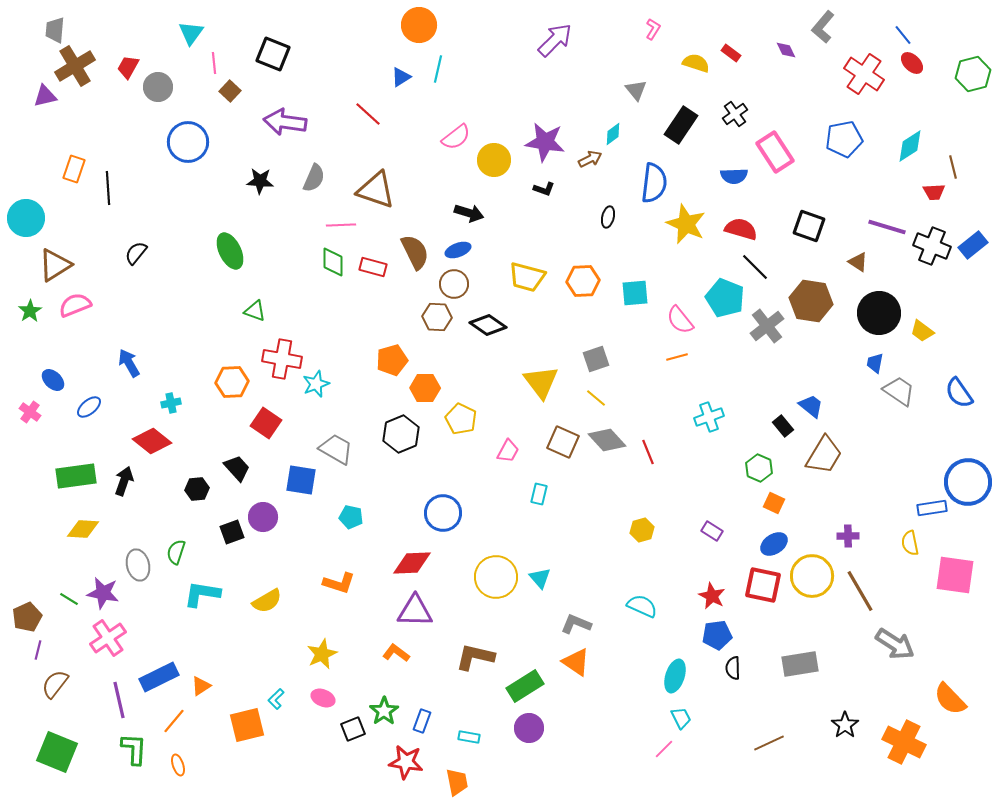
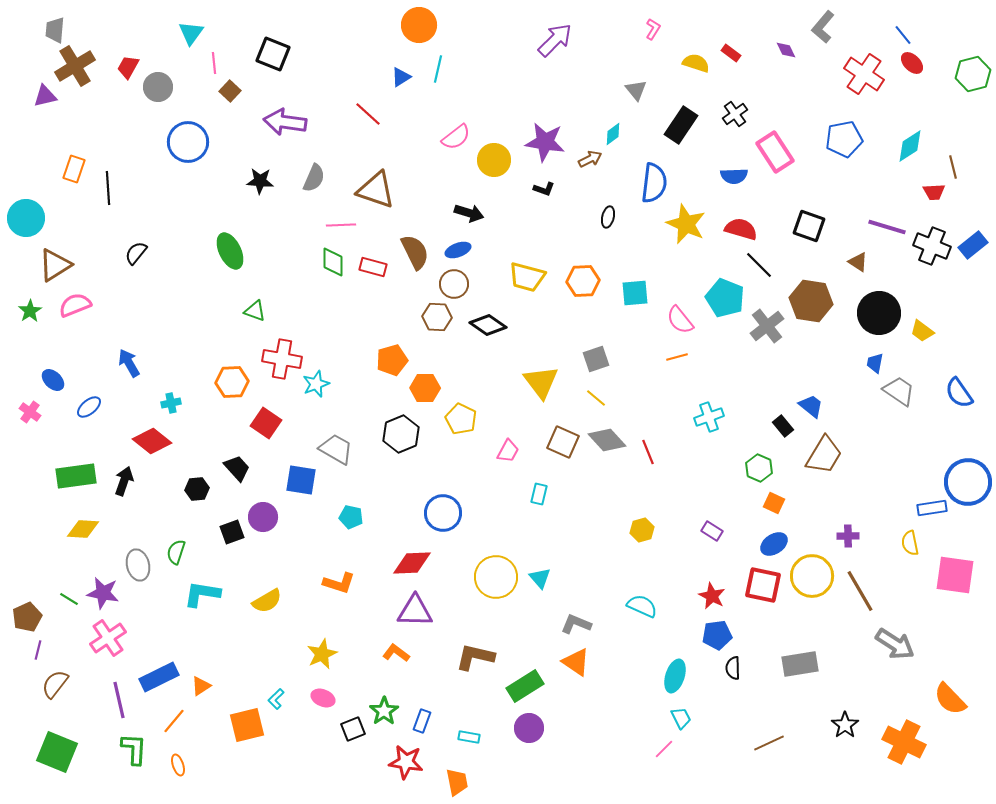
black line at (755, 267): moved 4 px right, 2 px up
